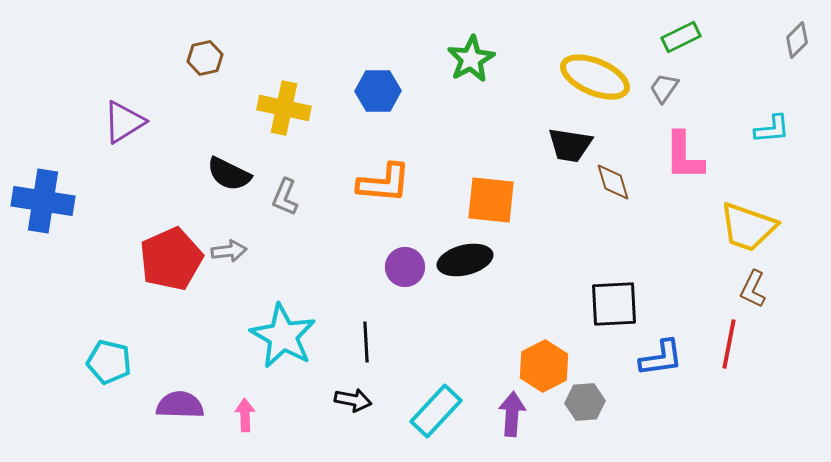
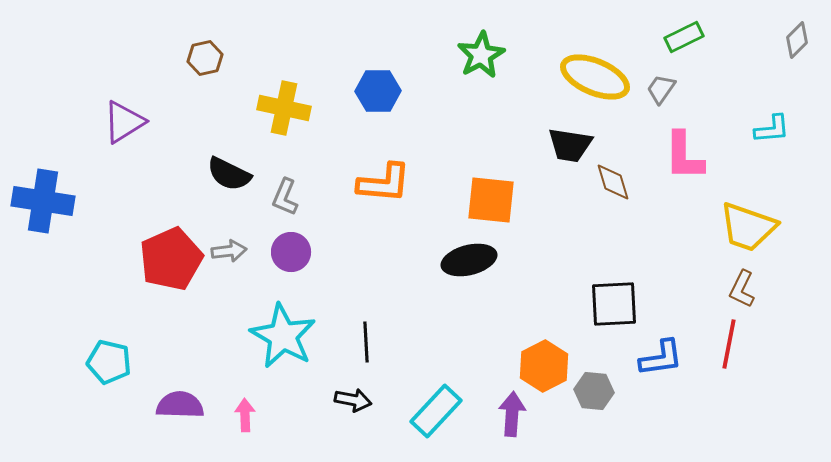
green rectangle: moved 3 px right
green star: moved 10 px right, 4 px up
gray trapezoid: moved 3 px left, 1 px down
black ellipse: moved 4 px right
purple circle: moved 114 px left, 15 px up
brown L-shape: moved 11 px left
gray hexagon: moved 9 px right, 11 px up; rotated 9 degrees clockwise
